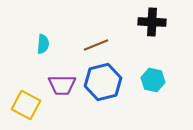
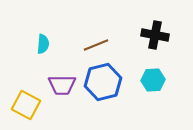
black cross: moved 3 px right, 13 px down; rotated 8 degrees clockwise
cyan hexagon: rotated 15 degrees counterclockwise
